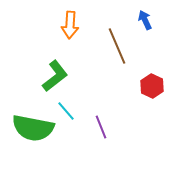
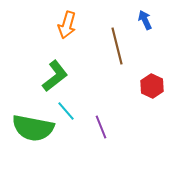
orange arrow: moved 3 px left; rotated 12 degrees clockwise
brown line: rotated 9 degrees clockwise
